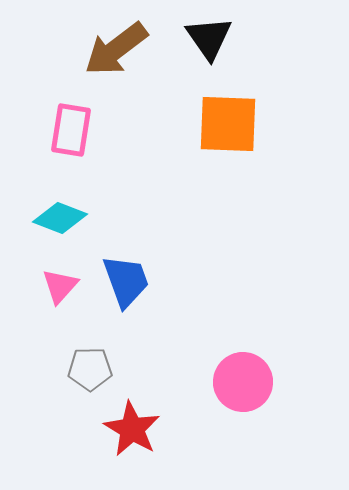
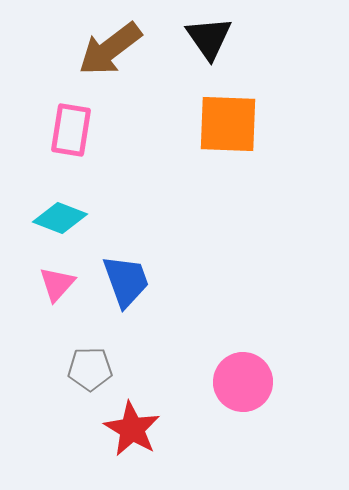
brown arrow: moved 6 px left
pink triangle: moved 3 px left, 2 px up
